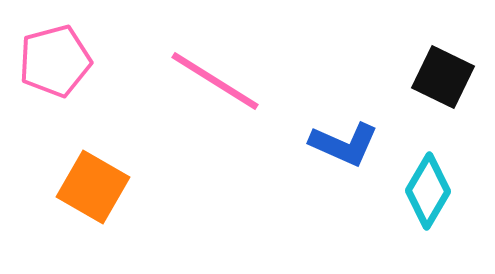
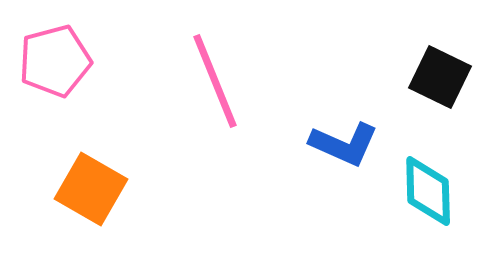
black square: moved 3 px left
pink line: rotated 36 degrees clockwise
orange square: moved 2 px left, 2 px down
cyan diamond: rotated 32 degrees counterclockwise
